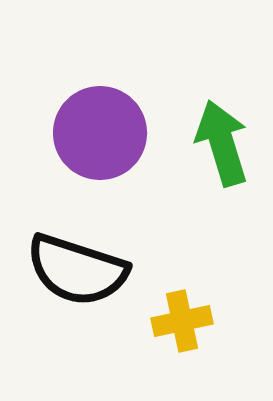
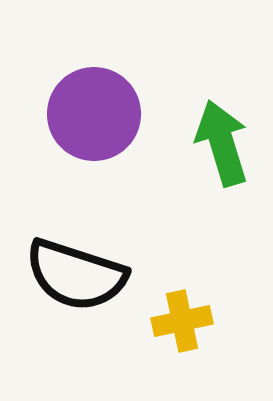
purple circle: moved 6 px left, 19 px up
black semicircle: moved 1 px left, 5 px down
